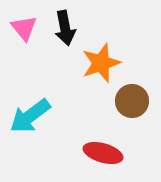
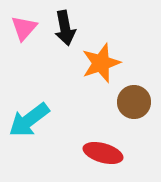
pink triangle: rotated 20 degrees clockwise
brown circle: moved 2 px right, 1 px down
cyan arrow: moved 1 px left, 4 px down
